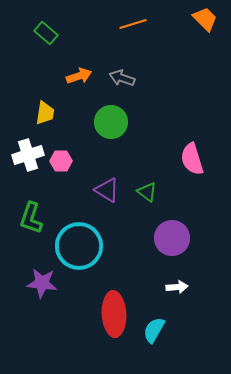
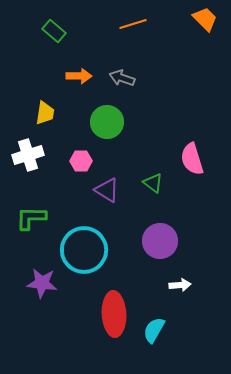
green rectangle: moved 8 px right, 2 px up
orange arrow: rotated 20 degrees clockwise
green circle: moved 4 px left
pink hexagon: moved 20 px right
green triangle: moved 6 px right, 9 px up
green L-shape: rotated 72 degrees clockwise
purple circle: moved 12 px left, 3 px down
cyan circle: moved 5 px right, 4 px down
white arrow: moved 3 px right, 2 px up
